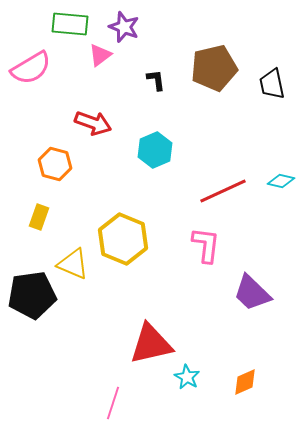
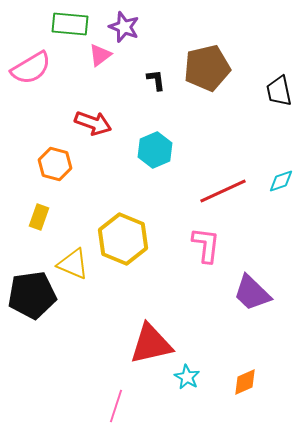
brown pentagon: moved 7 px left
black trapezoid: moved 7 px right, 7 px down
cyan diamond: rotated 32 degrees counterclockwise
pink line: moved 3 px right, 3 px down
